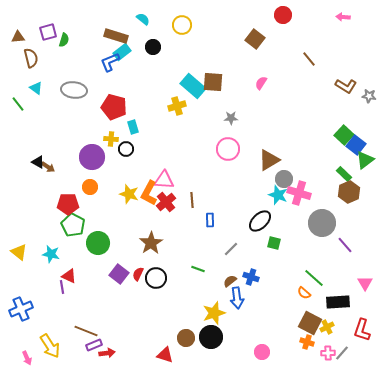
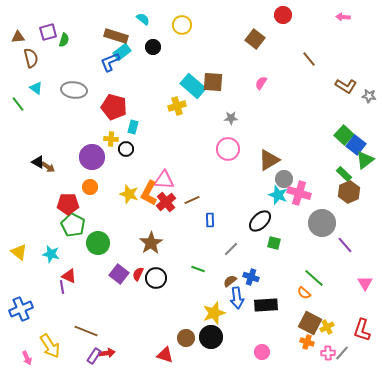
cyan rectangle at (133, 127): rotated 32 degrees clockwise
brown line at (192, 200): rotated 70 degrees clockwise
black rectangle at (338, 302): moved 72 px left, 3 px down
purple rectangle at (94, 345): moved 11 px down; rotated 35 degrees counterclockwise
